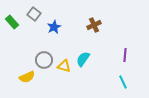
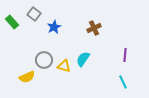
brown cross: moved 3 px down
